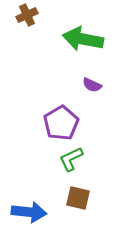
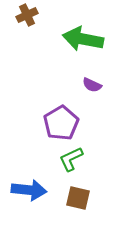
blue arrow: moved 22 px up
